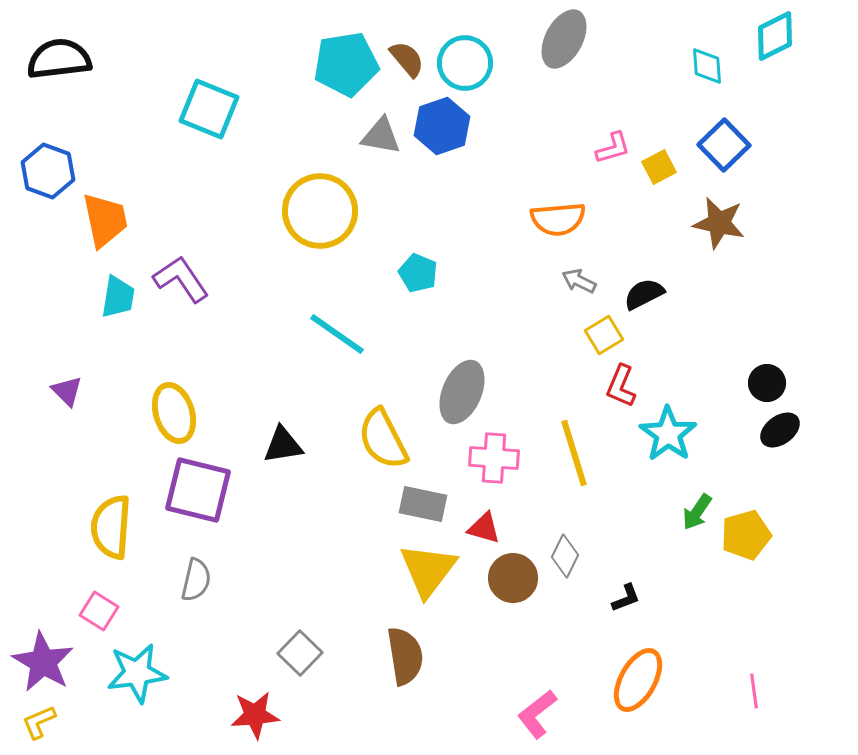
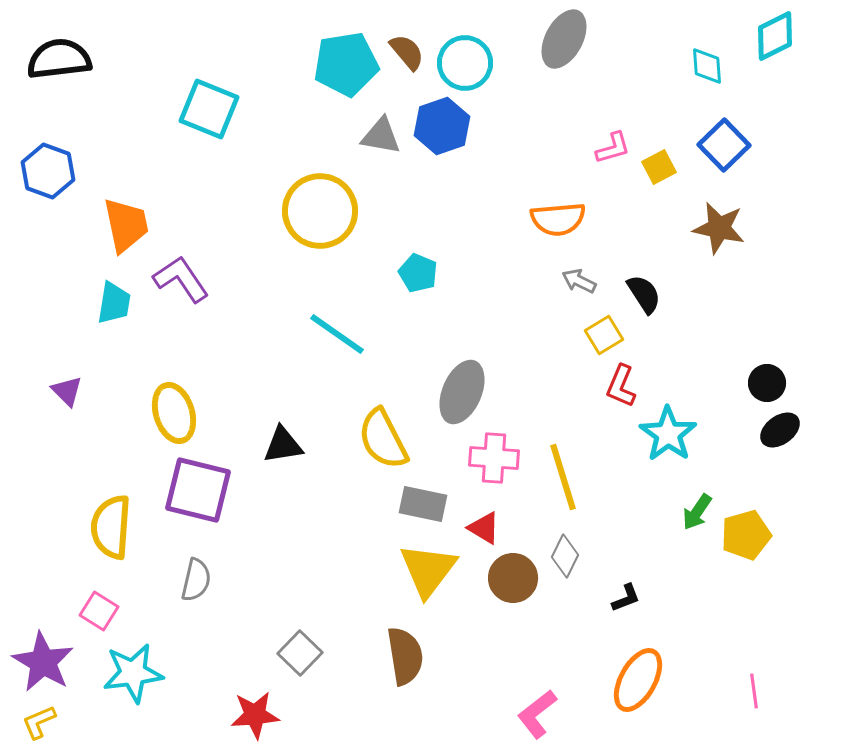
brown semicircle at (407, 59): moved 7 px up
orange trapezoid at (105, 220): moved 21 px right, 5 px down
brown star at (719, 223): moved 5 px down
black semicircle at (644, 294): rotated 84 degrees clockwise
cyan trapezoid at (118, 297): moved 4 px left, 6 px down
yellow line at (574, 453): moved 11 px left, 24 px down
red triangle at (484, 528): rotated 15 degrees clockwise
cyan star at (137, 673): moved 4 px left
